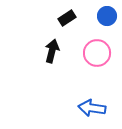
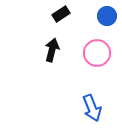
black rectangle: moved 6 px left, 4 px up
black arrow: moved 1 px up
blue arrow: rotated 120 degrees counterclockwise
